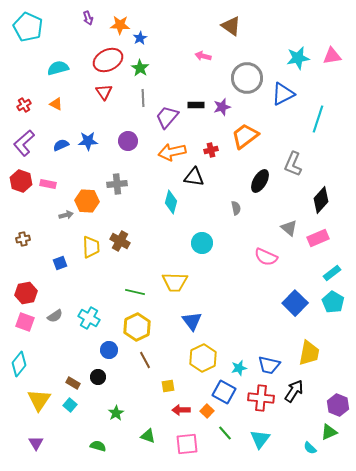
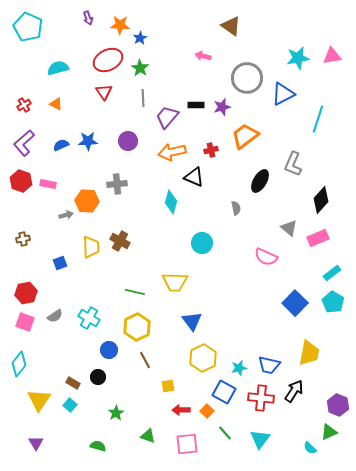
black triangle at (194, 177): rotated 15 degrees clockwise
